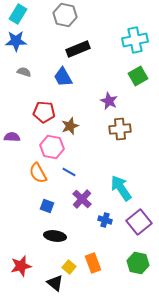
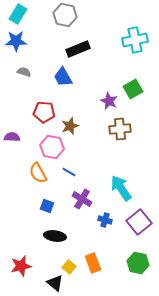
green square: moved 5 px left, 13 px down
purple cross: rotated 12 degrees counterclockwise
